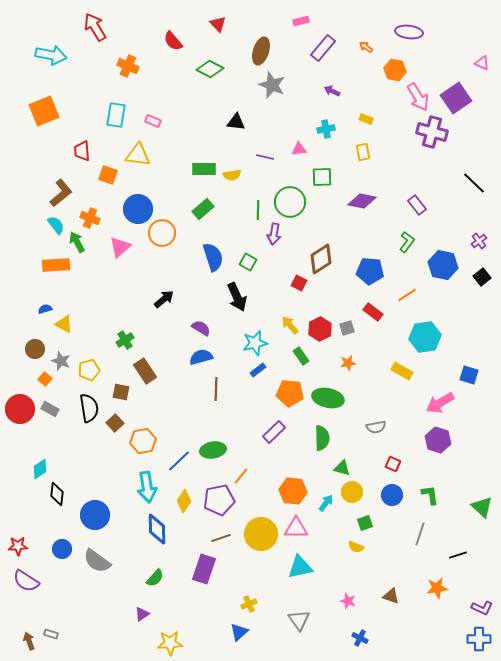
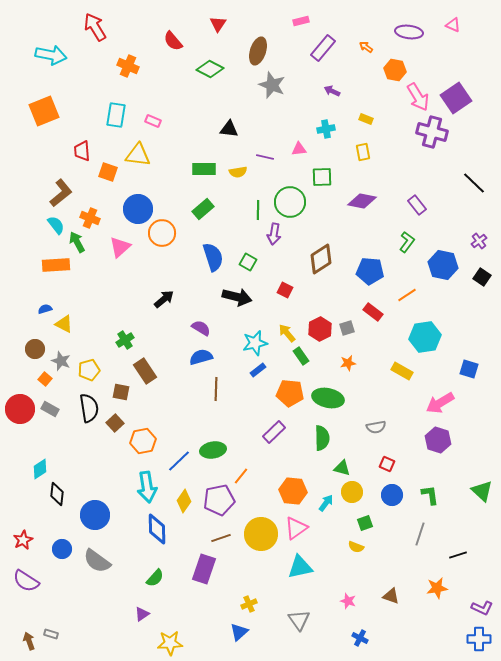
red triangle at (218, 24): rotated 18 degrees clockwise
brown ellipse at (261, 51): moved 3 px left
pink triangle at (482, 63): moved 29 px left, 38 px up
black triangle at (236, 122): moved 7 px left, 7 px down
orange square at (108, 175): moved 3 px up
yellow semicircle at (232, 175): moved 6 px right, 3 px up
black square at (482, 277): rotated 18 degrees counterclockwise
red square at (299, 283): moved 14 px left, 7 px down
black arrow at (237, 297): rotated 52 degrees counterclockwise
yellow arrow at (290, 325): moved 3 px left, 8 px down
blue square at (469, 375): moved 6 px up
red square at (393, 464): moved 6 px left
green triangle at (482, 507): moved 16 px up
pink triangle at (296, 528): rotated 35 degrees counterclockwise
red star at (18, 546): moved 5 px right, 6 px up; rotated 24 degrees counterclockwise
